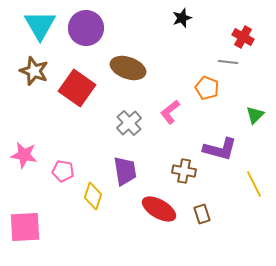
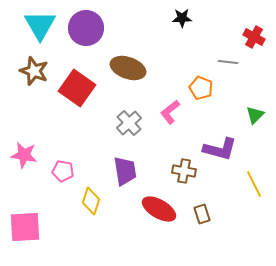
black star: rotated 18 degrees clockwise
red cross: moved 11 px right
orange pentagon: moved 6 px left
yellow diamond: moved 2 px left, 5 px down
